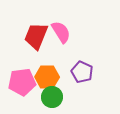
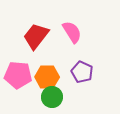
pink semicircle: moved 11 px right
red trapezoid: rotated 16 degrees clockwise
pink pentagon: moved 4 px left, 7 px up; rotated 12 degrees clockwise
